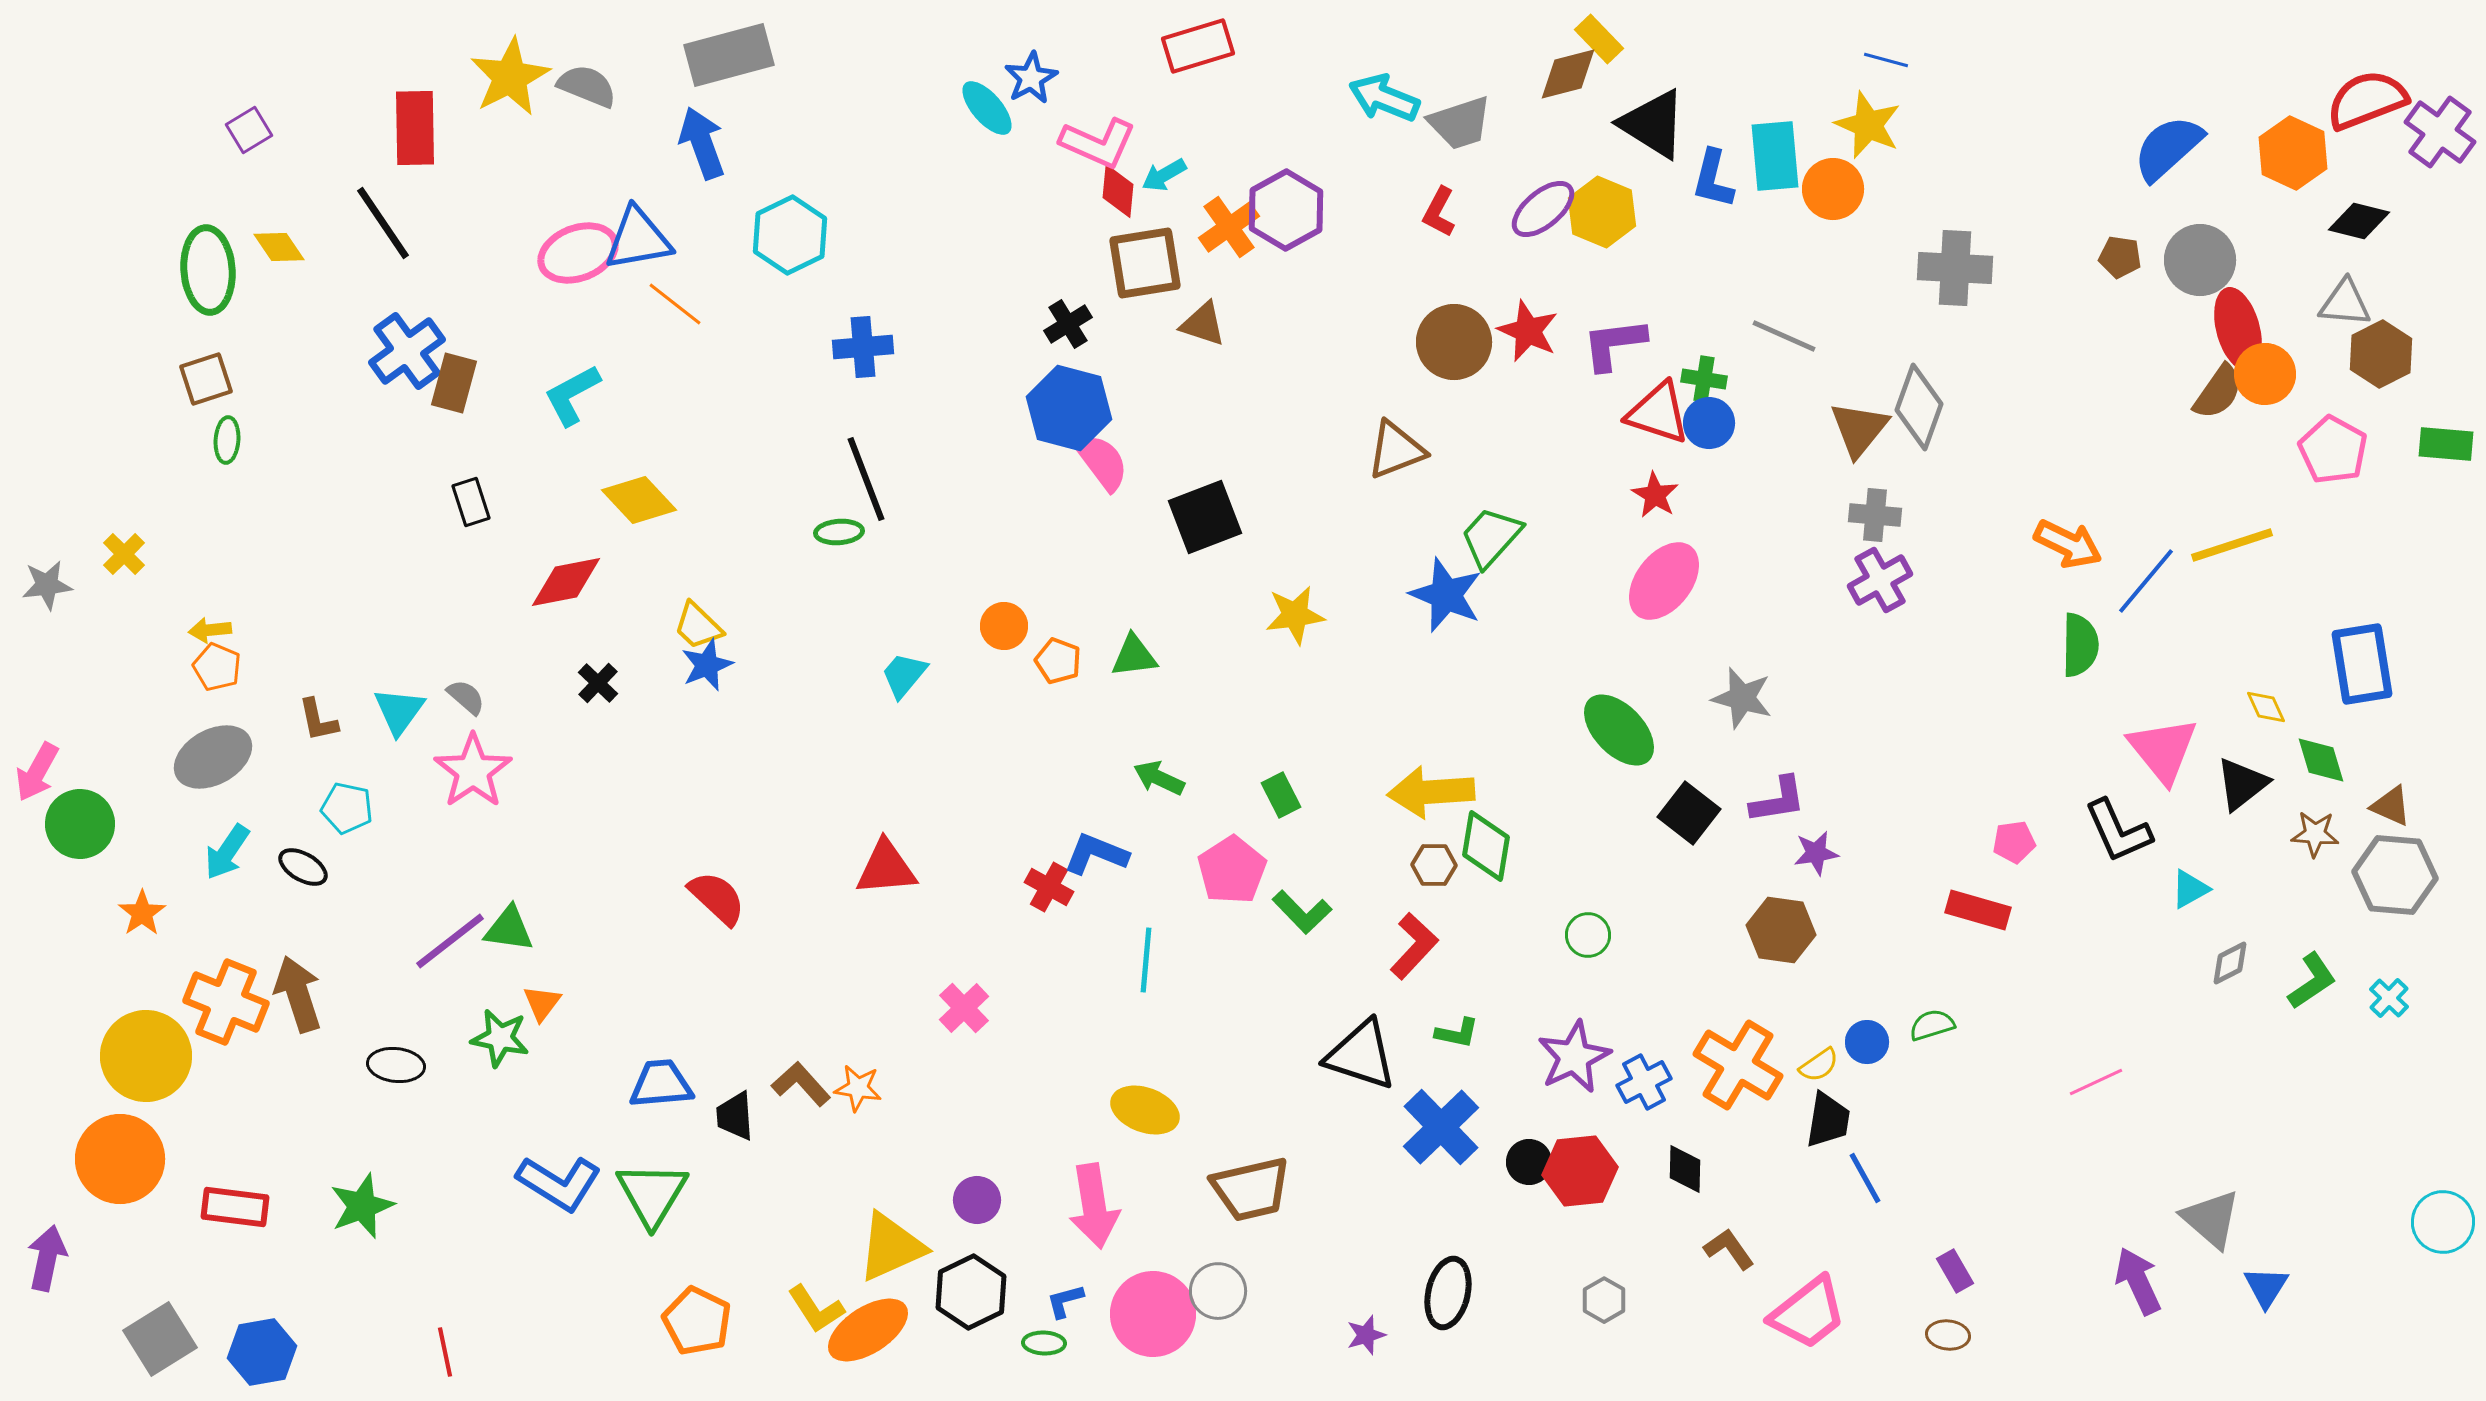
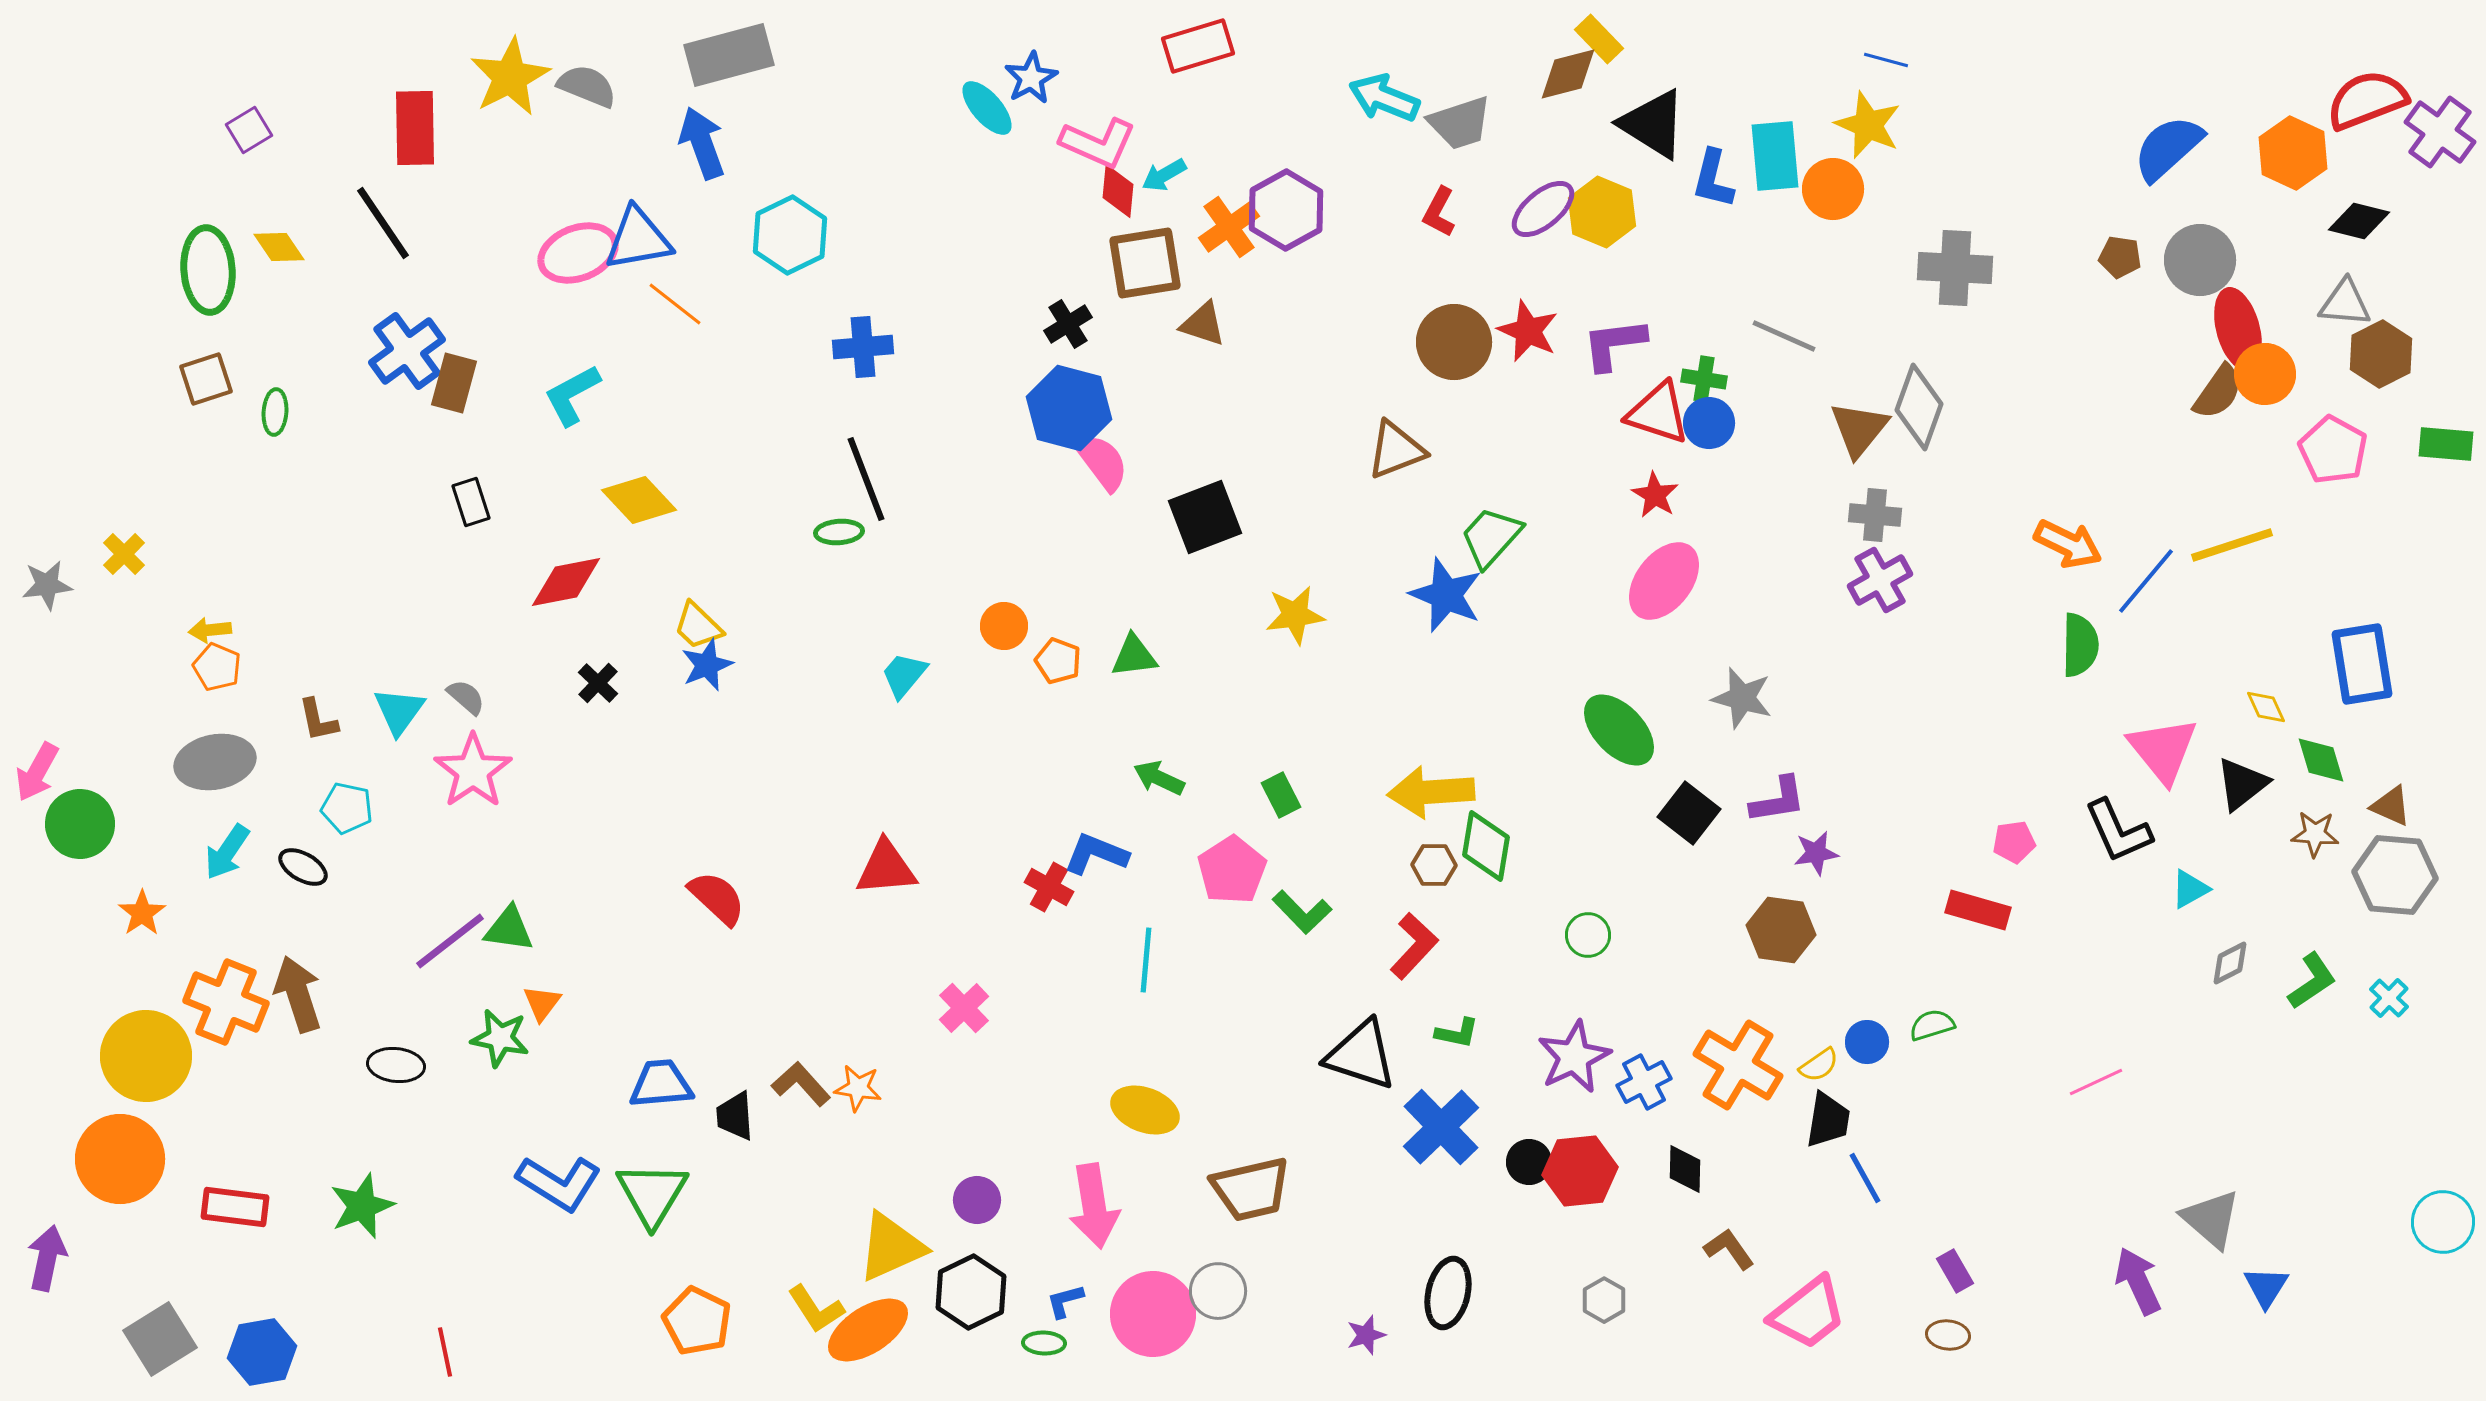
green ellipse at (227, 440): moved 48 px right, 28 px up
gray ellipse at (213, 757): moved 2 px right, 5 px down; rotated 18 degrees clockwise
